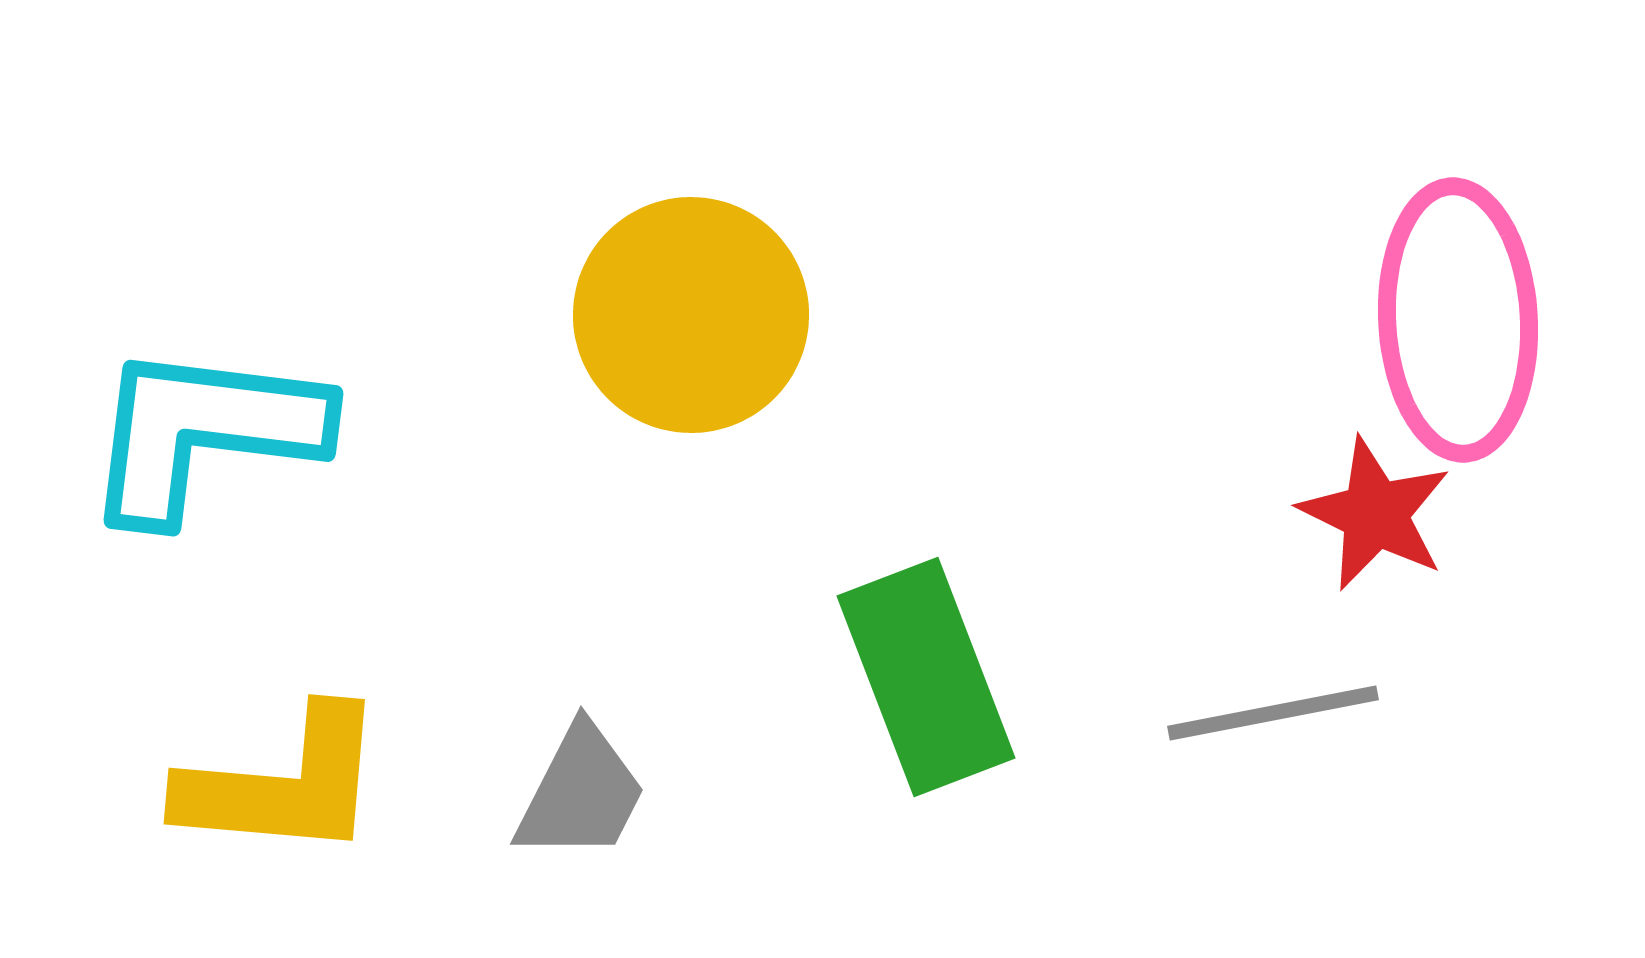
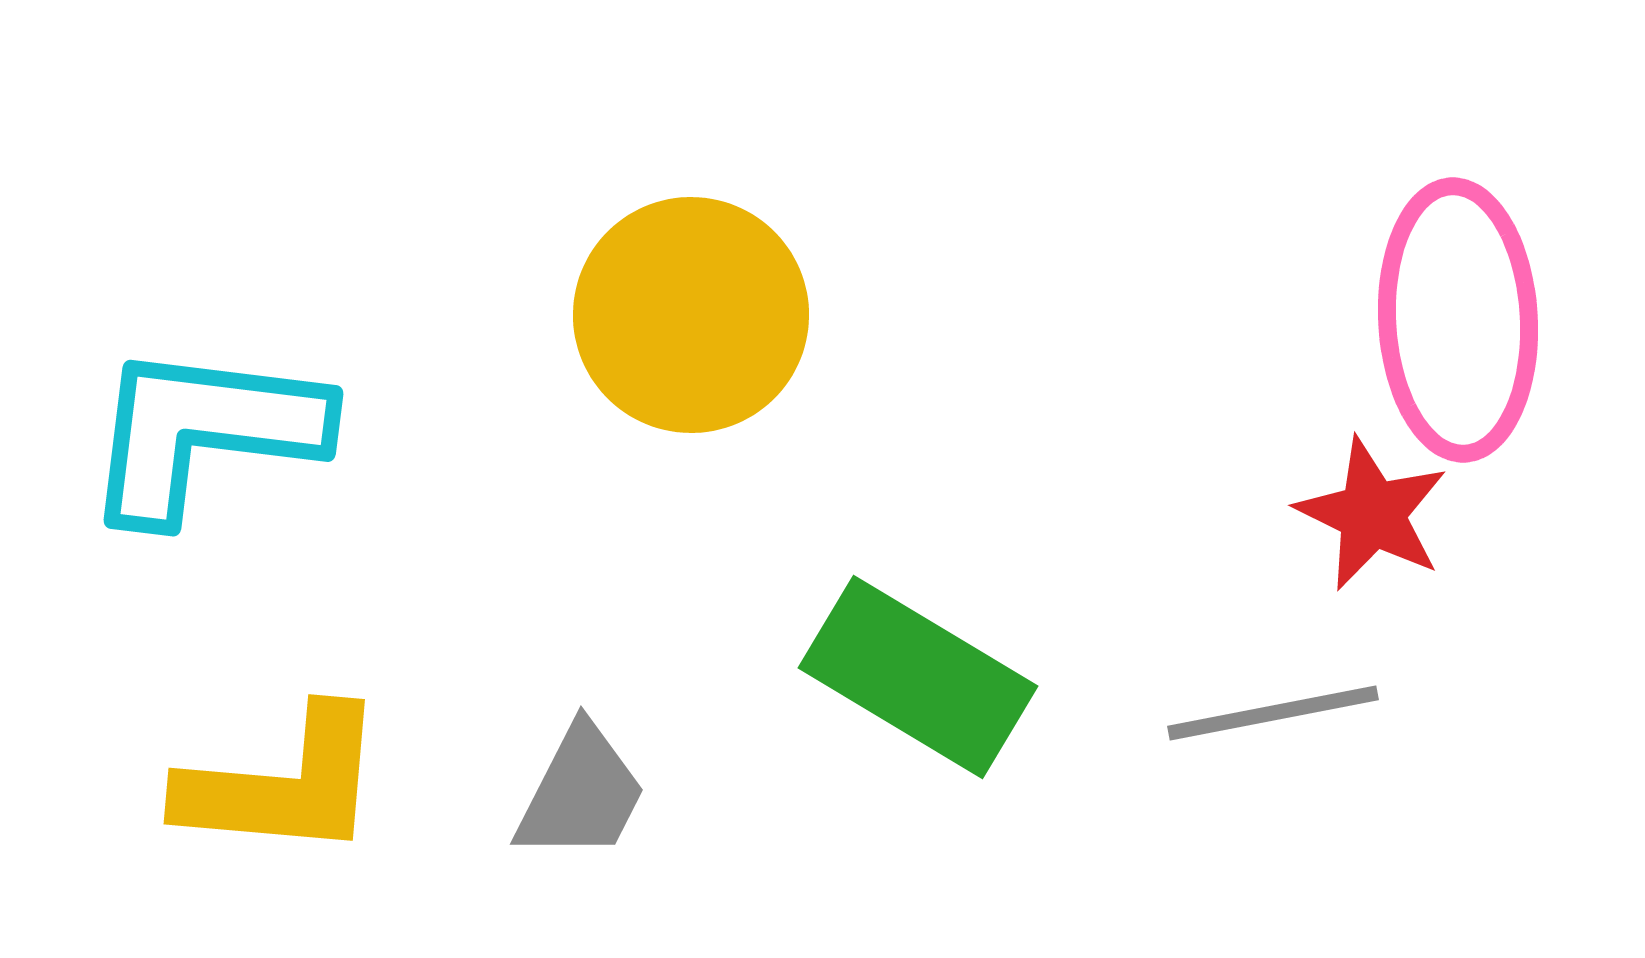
red star: moved 3 px left
green rectangle: moved 8 px left; rotated 38 degrees counterclockwise
